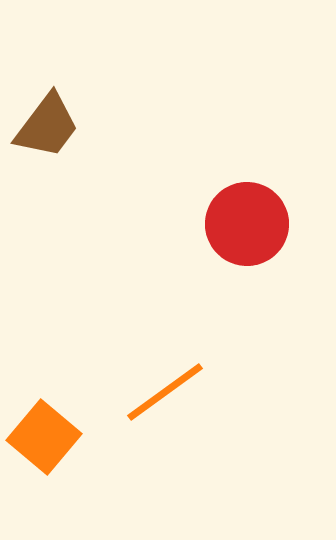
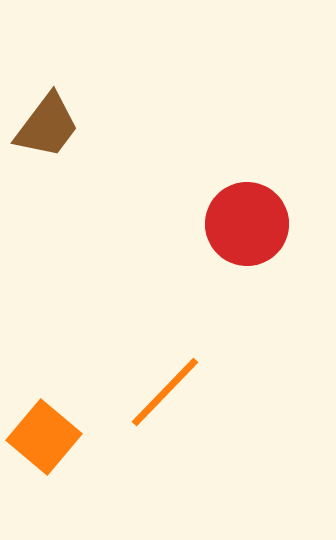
orange line: rotated 10 degrees counterclockwise
